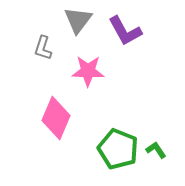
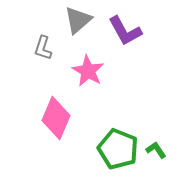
gray triangle: rotated 12 degrees clockwise
pink star: rotated 28 degrees clockwise
